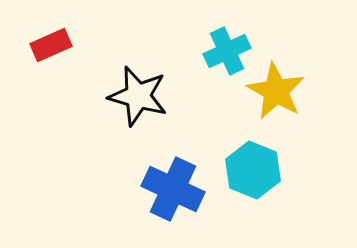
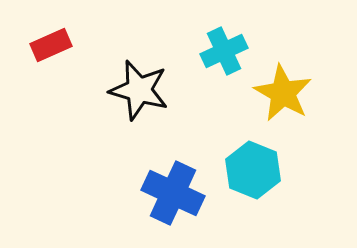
cyan cross: moved 3 px left
yellow star: moved 7 px right, 2 px down
black star: moved 1 px right, 6 px up
blue cross: moved 4 px down
